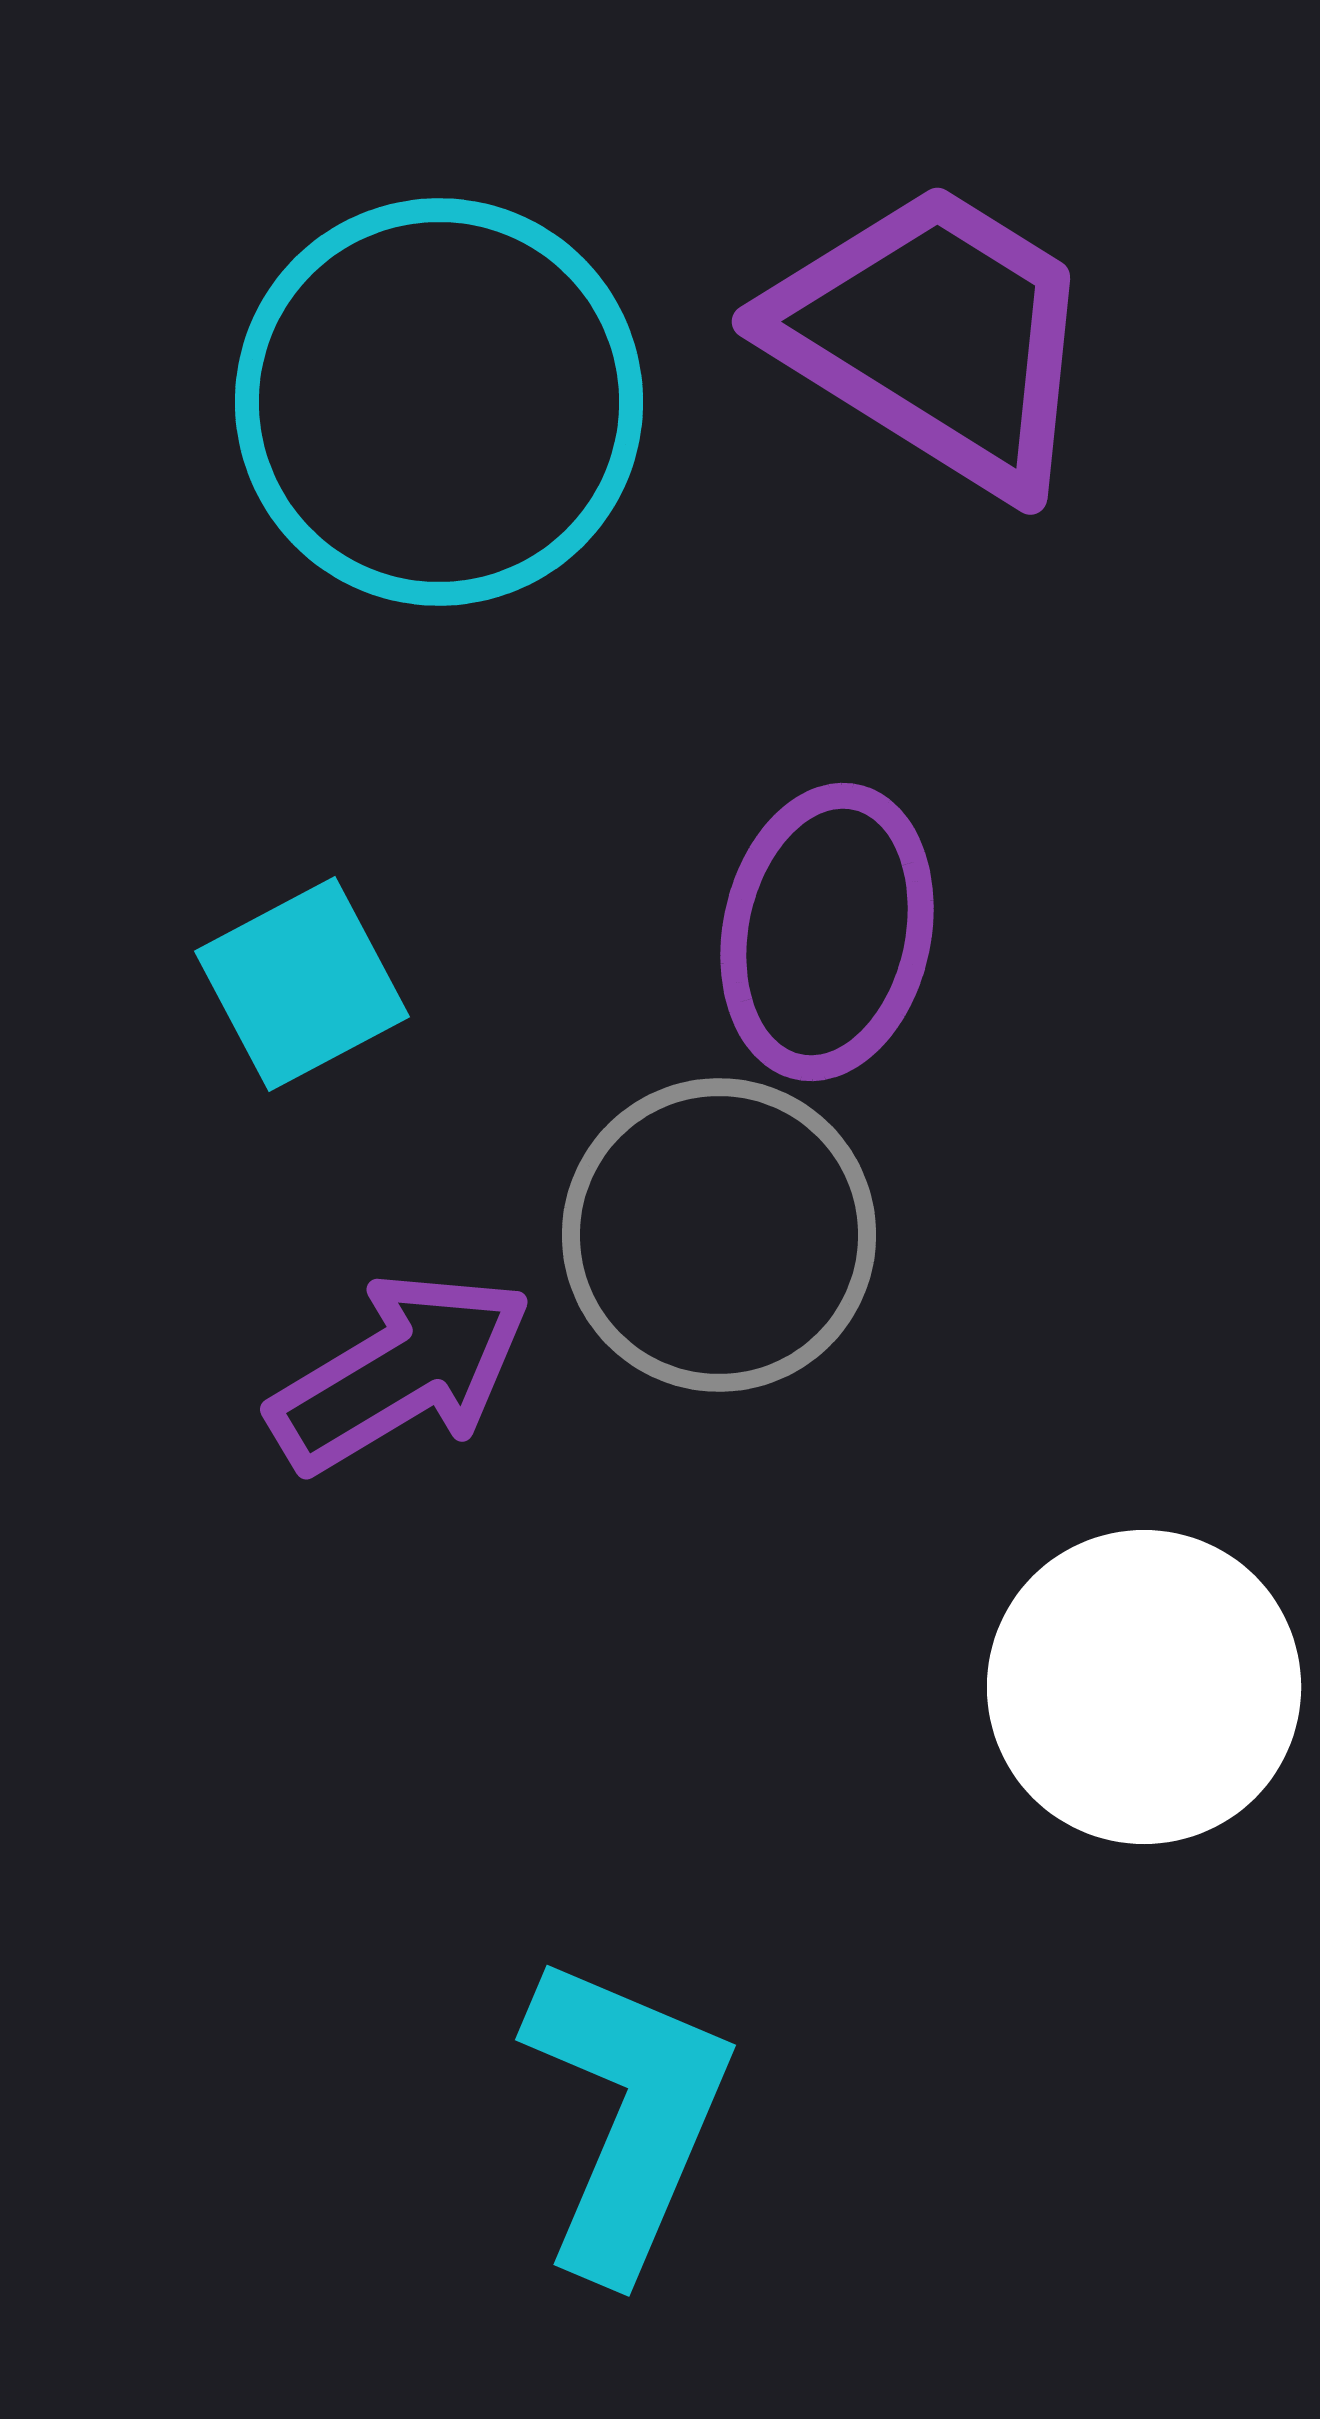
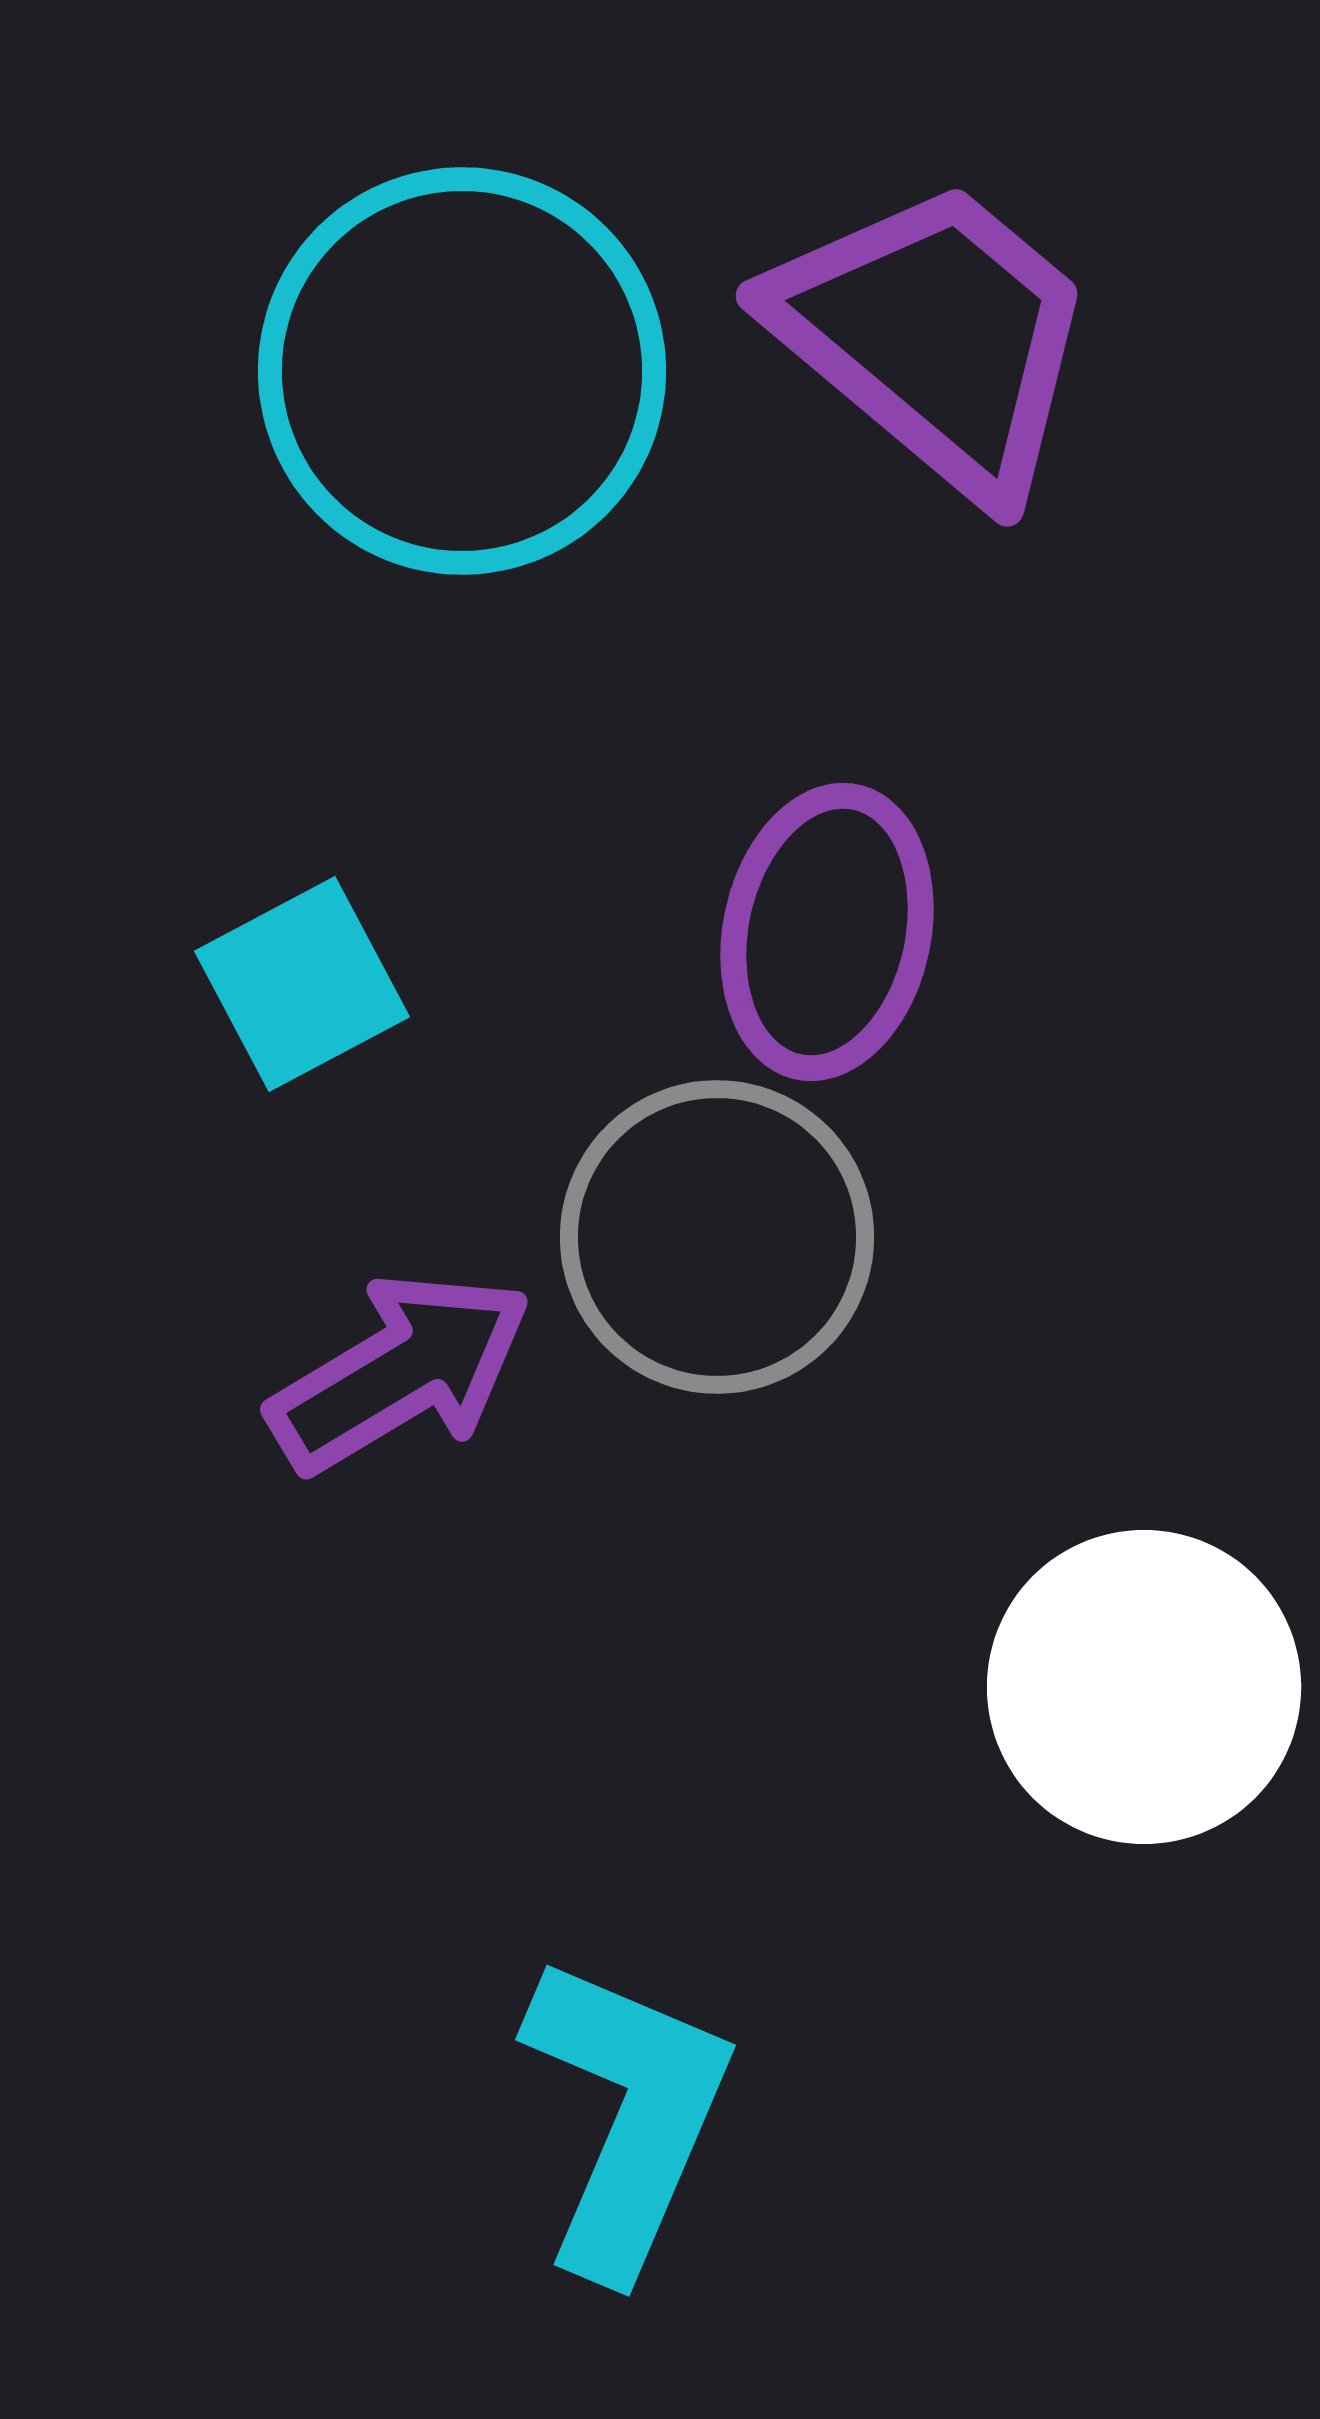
purple trapezoid: rotated 8 degrees clockwise
cyan circle: moved 23 px right, 31 px up
gray circle: moved 2 px left, 2 px down
